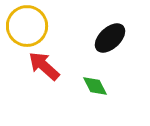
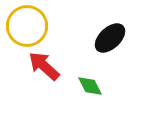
green diamond: moved 5 px left
